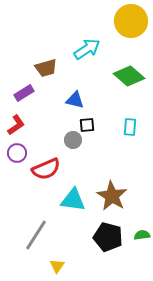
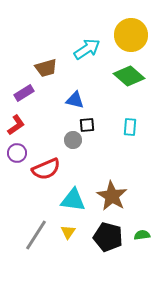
yellow circle: moved 14 px down
yellow triangle: moved 11 px right, 34 px up
